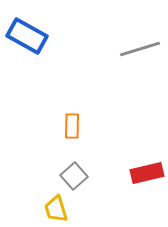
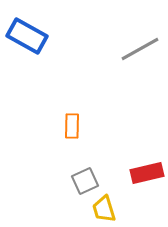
gray line: rotated 12 degrees counterclockwise
gray square: moved 11 px right, 5 px down; rotated 16 degrees clockwise
yellow trapezoid: moved 48 px right
